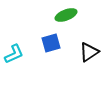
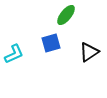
green ellipse: rotated 30 degrees counterclockwise
